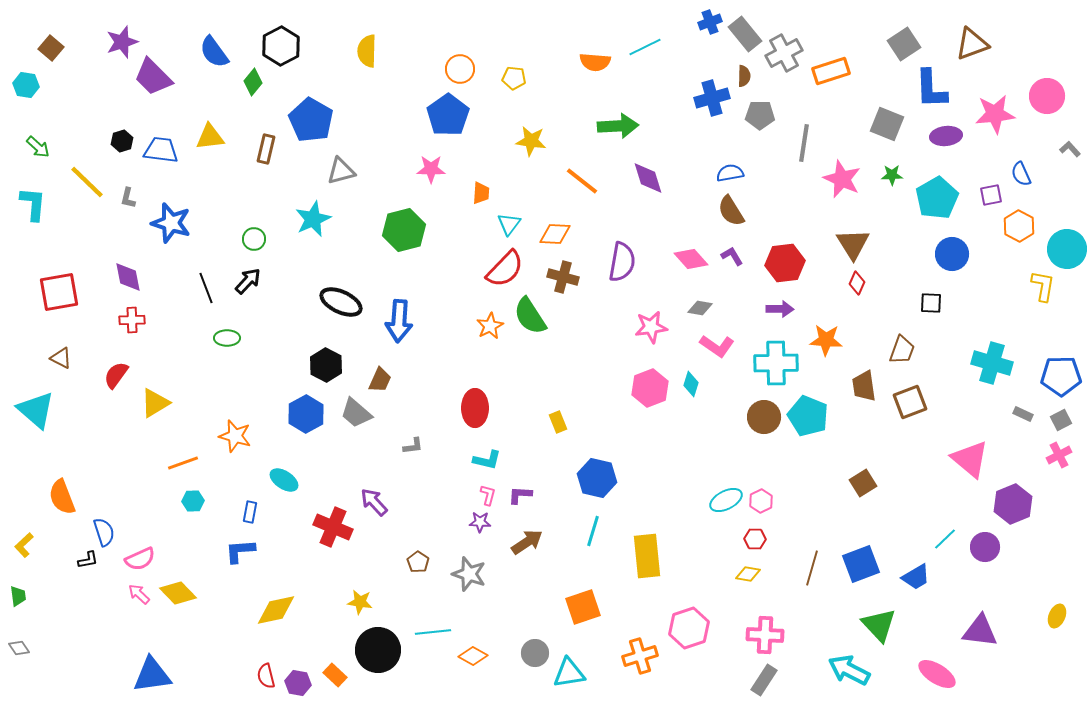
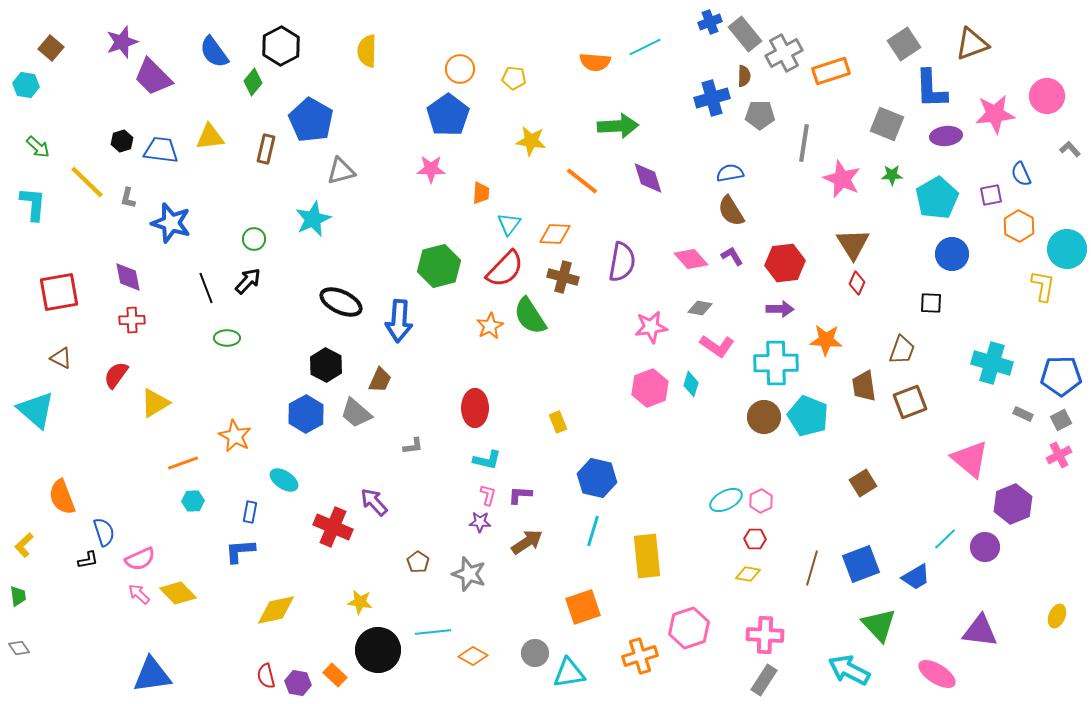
green hexagon at (404, 230): moved 35 px right, 36 px down
orange star at (235, 436): rotated 12 degrees clockwise
